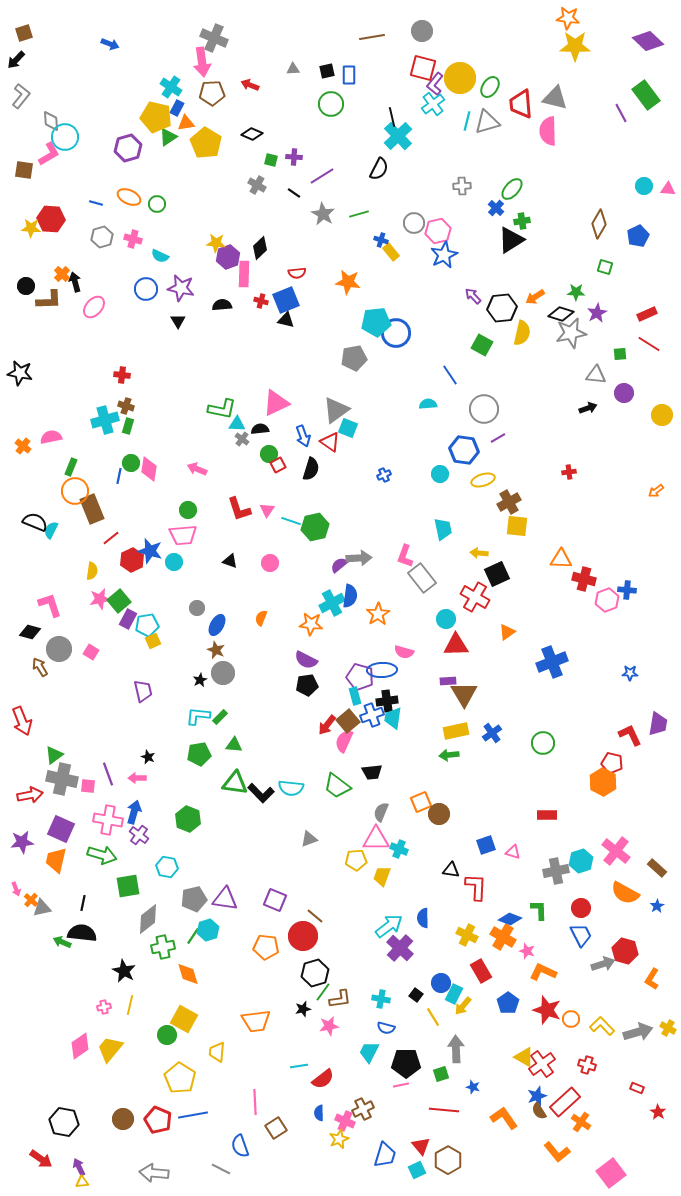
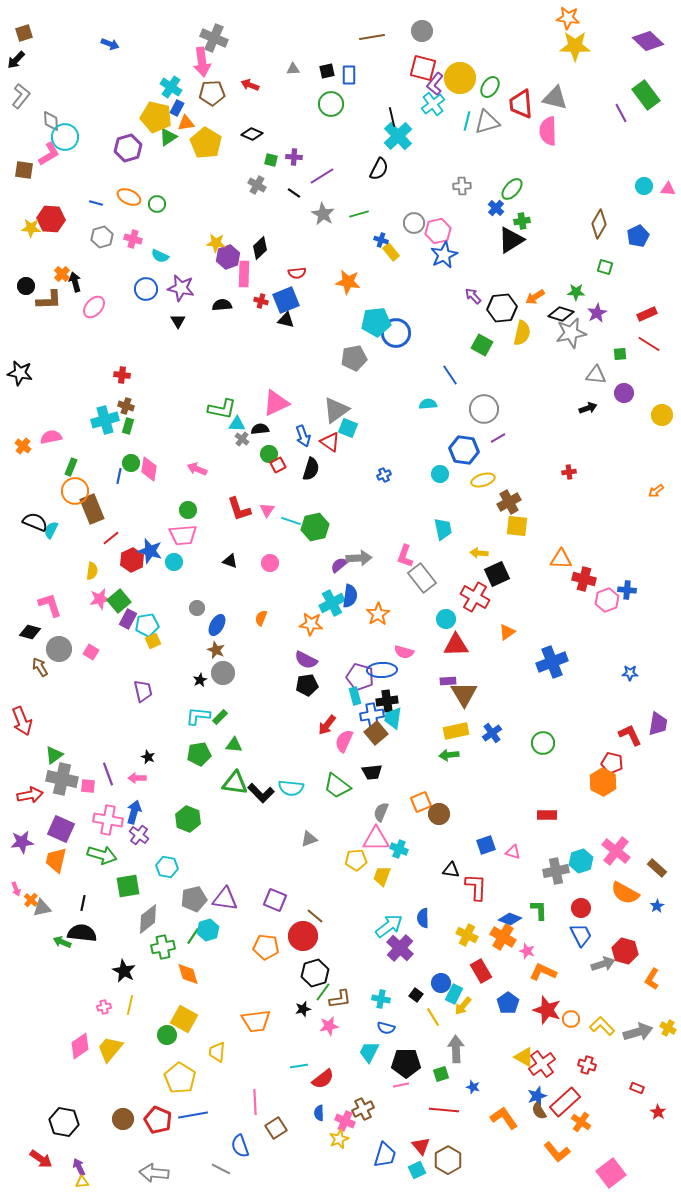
blue cross at (372, 715): rotated 10 degrees clockwise
brown square at (348, 721): moved 28 px right, 12 px down
